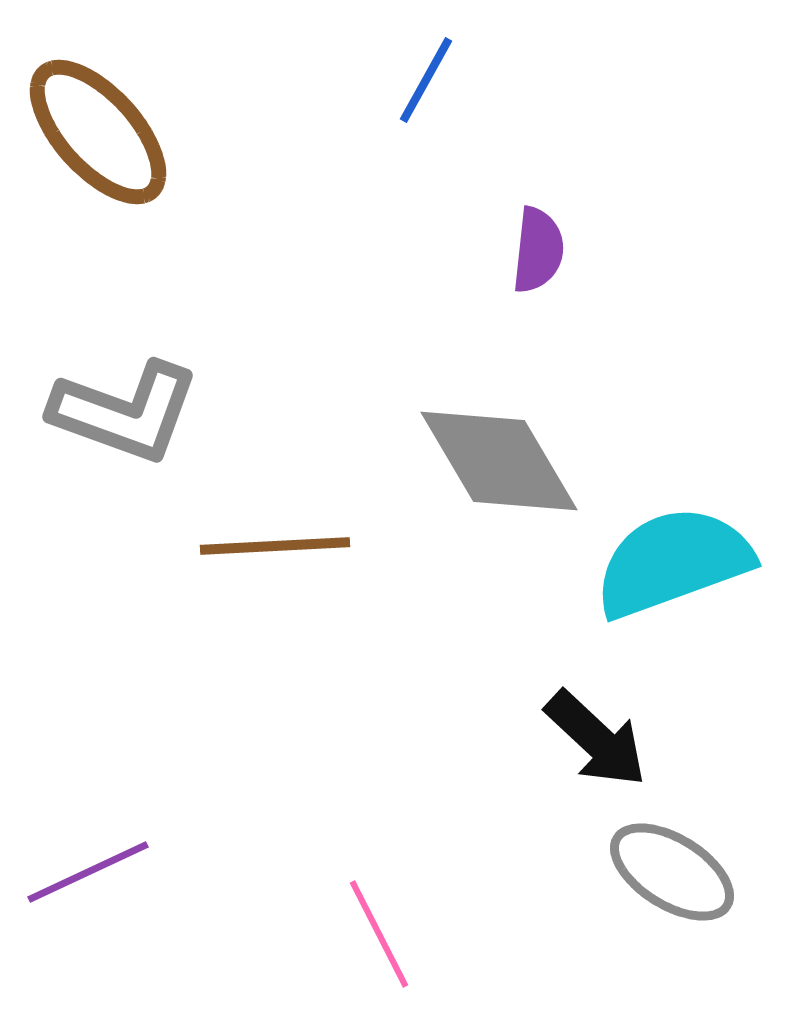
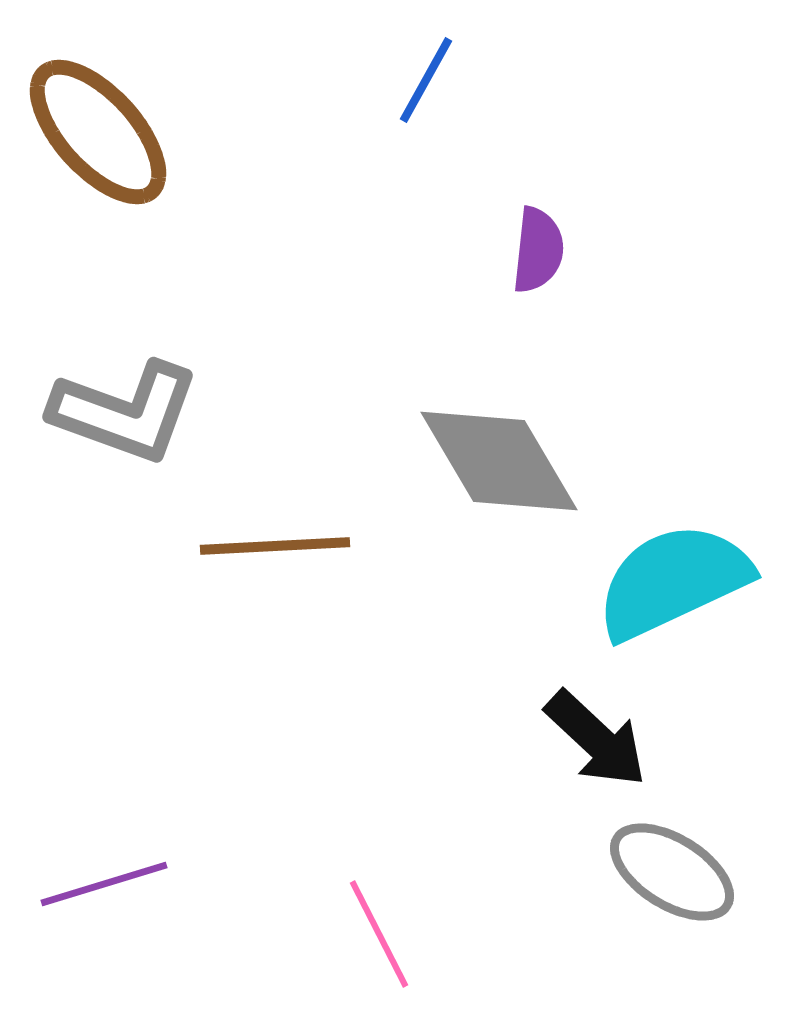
cyan semicircle: moved 19 px down; rotated 5 degrees counterclockwise
purple line: moved 16 px right, 12 px down; rotated 8 degrees clockwise
